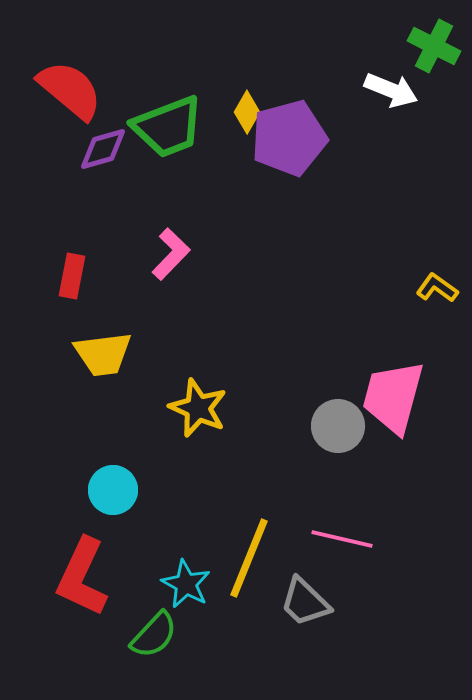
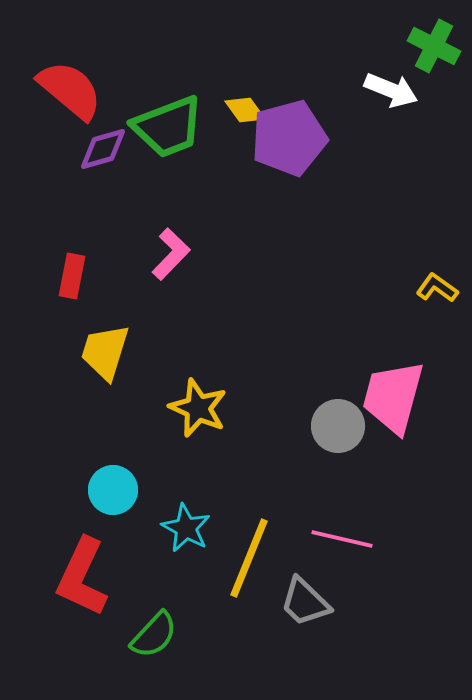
yellow diamond: moved 2 px left, 2 px up; rotated 66 degrees counterclockwise
yellow trapezoid: moved 2 px right, 2 px up; rotated 114 degrees clockwise
cyan star: moved 56 px up
